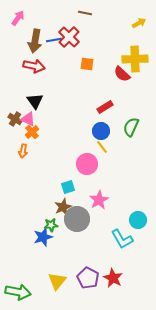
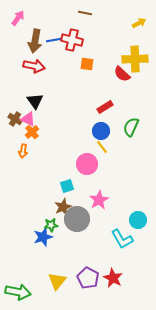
red cross: moved 3 px right, 3 px down; rotated 30 degrees counterclockwise
cyan square: moved 1 px left, 1 px up
